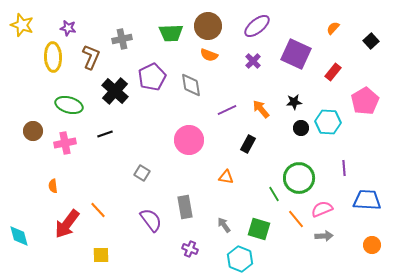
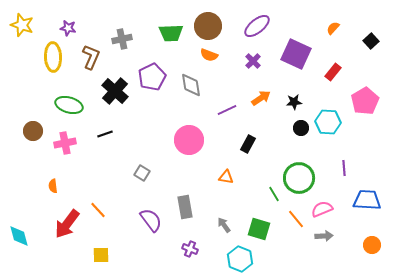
orange arrow at (261, 109): moved 11 px up; rotated 96 degrees clockwise
